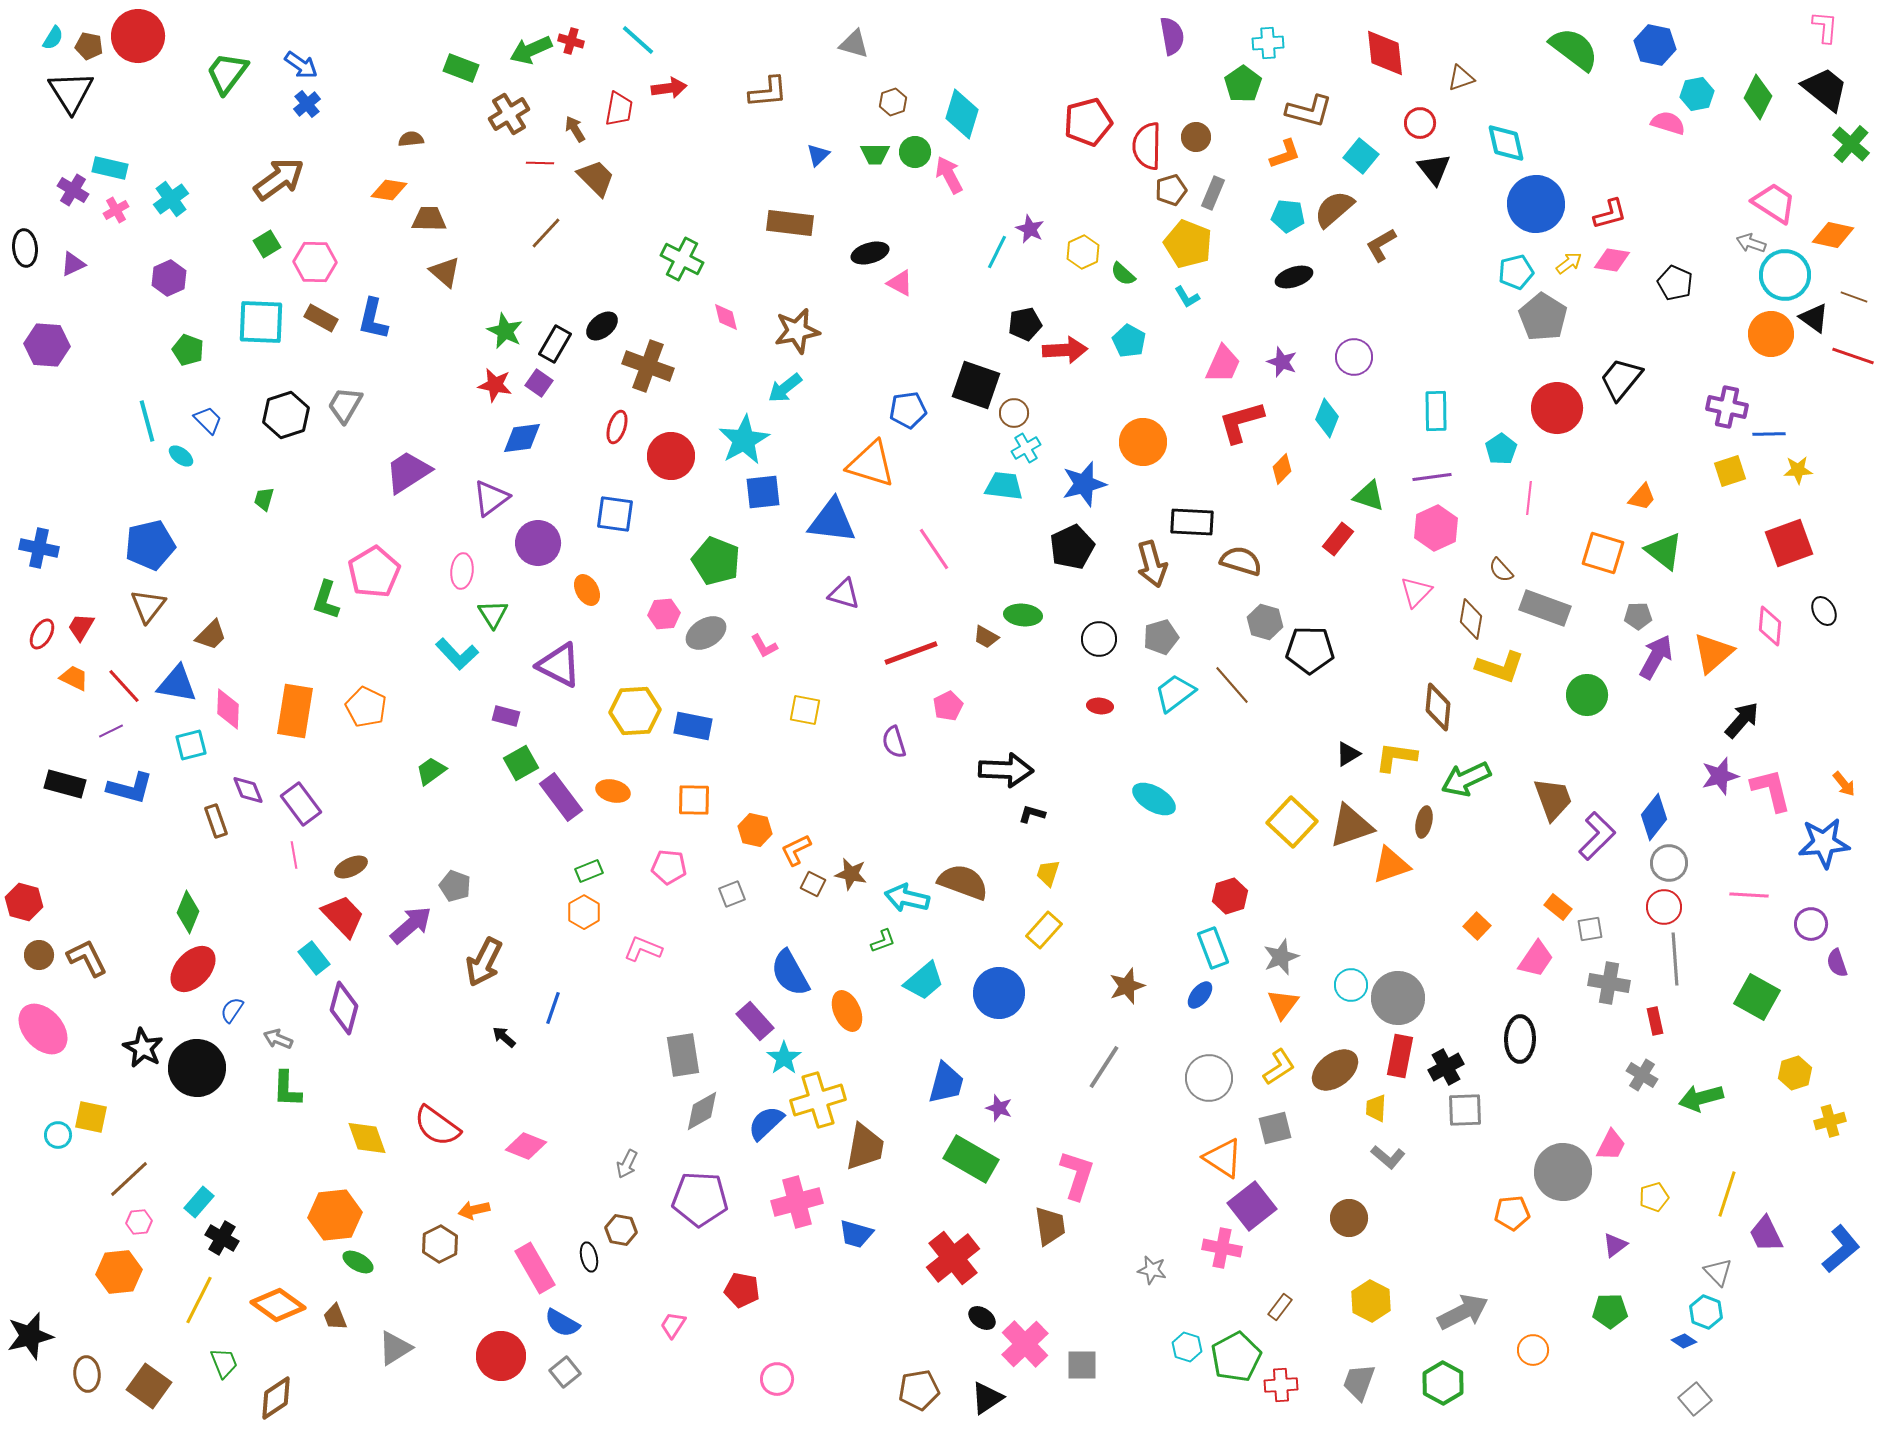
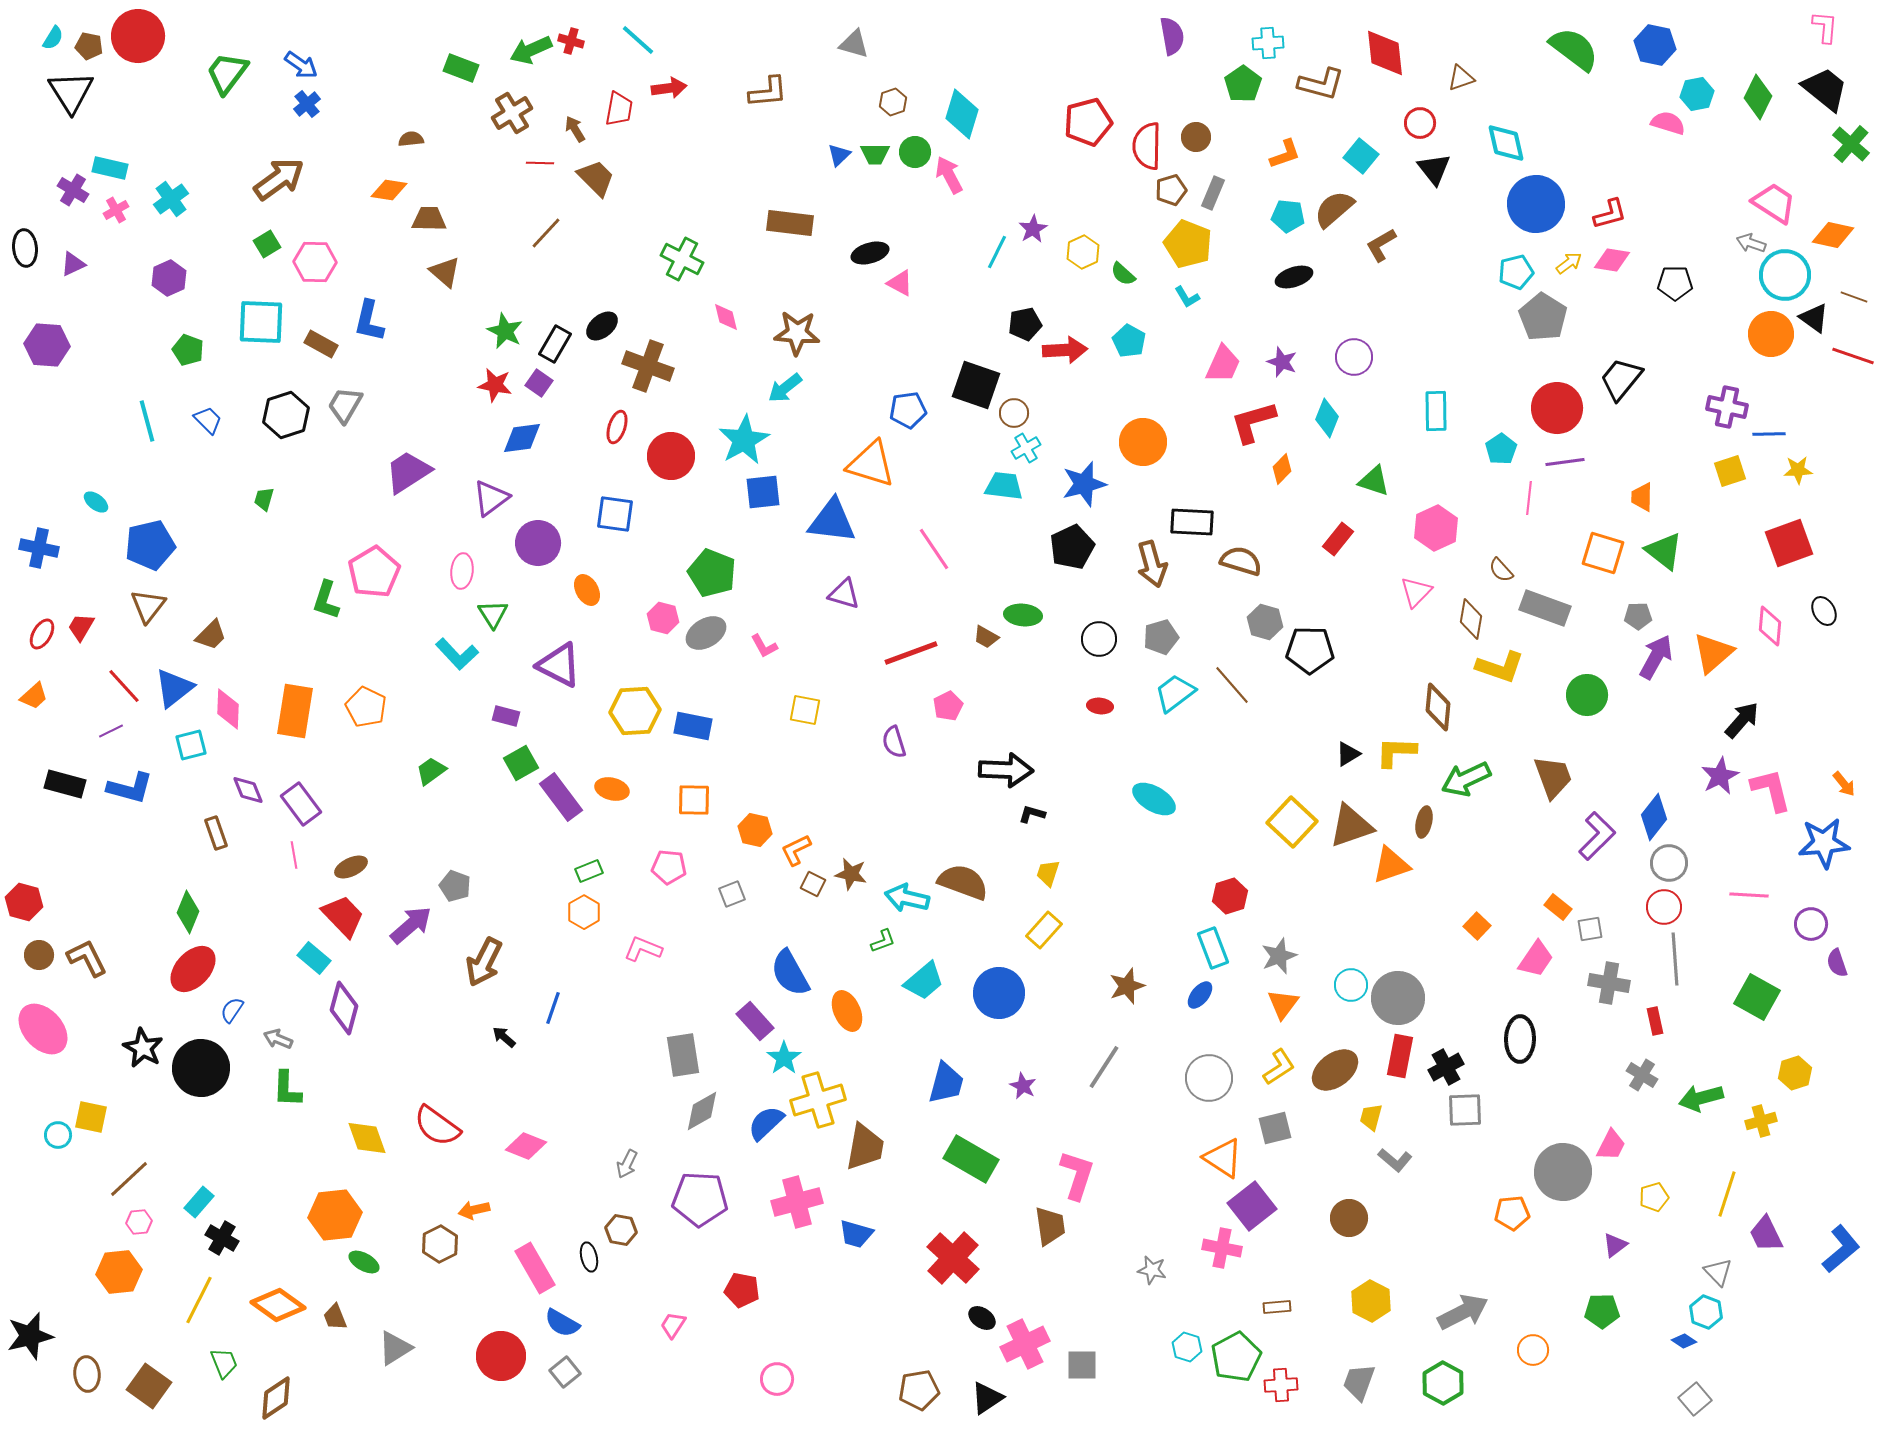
brown L-shape at (1309, 111): moved 12 px right, 27 px up
brown cross at (509, 114): moved 3 px right, 1 px up
blue triangle at (818, 155): moved 21 px right
purple star at (1030, 229): moved 3 px right; rotated 16 degrees clockwise
black pentagon at (1675, 283): rotated 24 degrees counterclockwise
brown rectangle at (321, 318): moved 26 px down
blue L-shape at (373, 319): moved 4 px left, 2 px down
brown star at (797, 331): moved 2 px down; rotated 15 degrees clockwise
red L-shape at (1241, 422): moved 12 px right
cyan ellipse at (181, 456): moved 85 px left, 46 px down
purple line at (1432, 477): moved 133 px right, 15 px up
green triangle at (1369, 496): moved 5 px right, 15 px up
orange trapezoid at (1642, 497): rotated 140 degrees clockwise
green pentagon at (716, 561): moved 4 px left, 12 px down
pink hexagon at (664, 614): moved 1 px left, 4 px down; rotated 20 degrees clockwise
orange trapezoid at (74, 678): moved 40 px left, 18 px down; rotated 112 degrees clockwise
blue triangle at (177, 684): moved 3 px left, 4 px down; rotated 48 degrees counterclockwise
yellow L-shape at (1396, 757): moved 5 px up; rotated 6 degrees counterclockwise
purple star at (1720, 776): rotated 12 degrees counterclockwise
orange ellipse at (613, 791): moved 1 px left, 2 px up
brown trapezoid at (1553, 799): moved 22 px up
brown rectangle at (216, 821): moved 12 px down
gray star at (1281, 957): moved 2 px left, 1 px up
cyan rectangle at (314, 958): rotated 12 degrees counterclockwise
black circle at (197, 1068): moved 4 px right
purple star at (999, 1108): moved 24 px right, 22 px up; rotated 8 degrees clockwise
yellow trapezoid at (1376, 1108): moved 5 px left, 9 px down; rotated 12 degrees clockwise
yellow cross at (1830, 1121): moved 69 px left
gray L-shape at (1388, 1157): moved 7 px right, 3 px down
red cross at (953, 1258): rotated 8 degrees counterclockwise
green ellipse at (358, 1262): moved 6 px right
brown rectangle at (1280, 1307): moved 3 px left; rotated 48 degrees clockwise
green pentagon at (1610, 1311): moved 8 px left
pink cross at (1025, 1344): rotated 18 degrees clockwise
